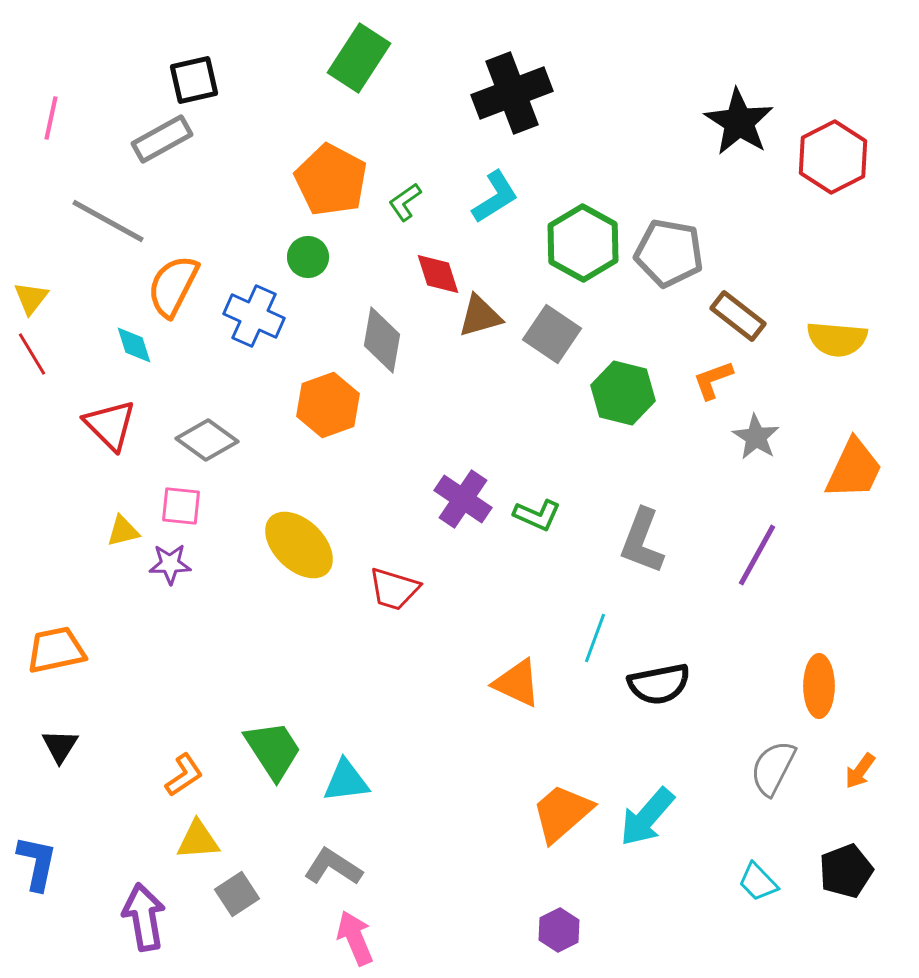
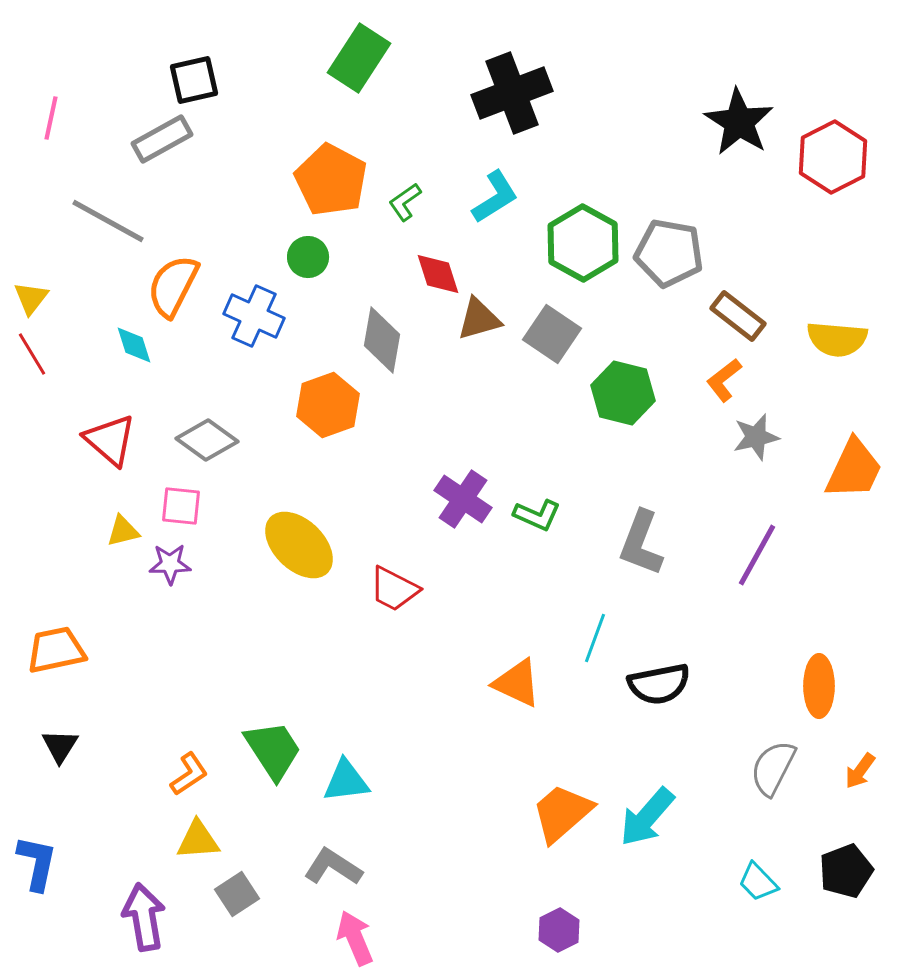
brown triangle at (480, 316): moved 1 px left, 3 px down
orange L-shape at (713, 380): moved 11 px right; rotated 18 degrees counterclockwise
red triangle at (110, 425): moved 15 px down; rotated 4 degrees counterclockwise
gray star at (756, 437): rotated 27 degrees clockwise
gray L-shape at (642, 541): moved 1 px left, 2 px down
red trapezoid at (394, 589): rotated 10 degrees clockwise
orange L-shape at (184, 775): moved 5 px right, 1 px up
